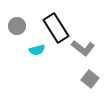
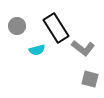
gray square: rotated 24 degrees counterclockwise
